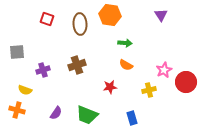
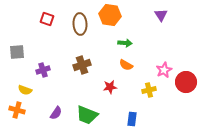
brown cross: moved 5 px right
blue rectangle: moved 1 px down; rotated 24 degrees clockwise
